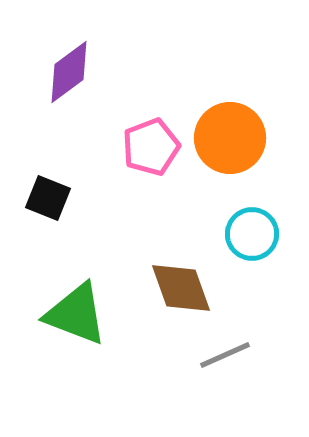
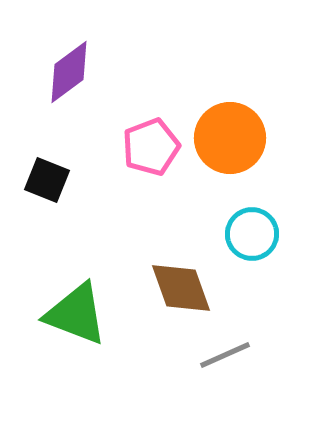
black square: moved 1 px left, 18 px up
